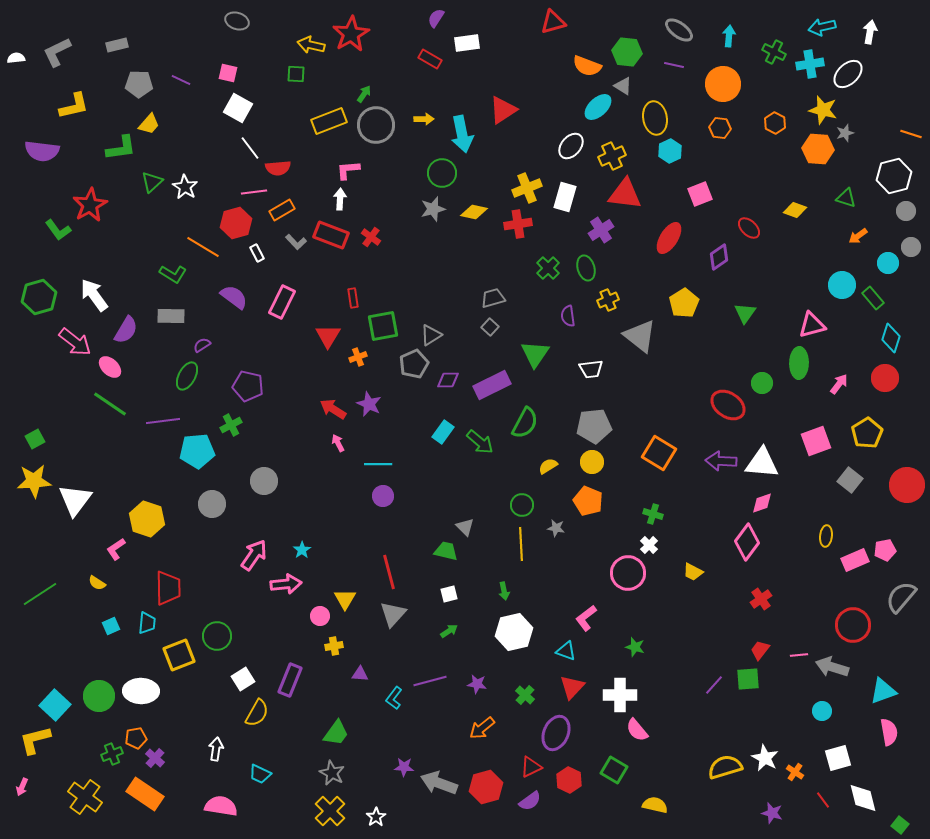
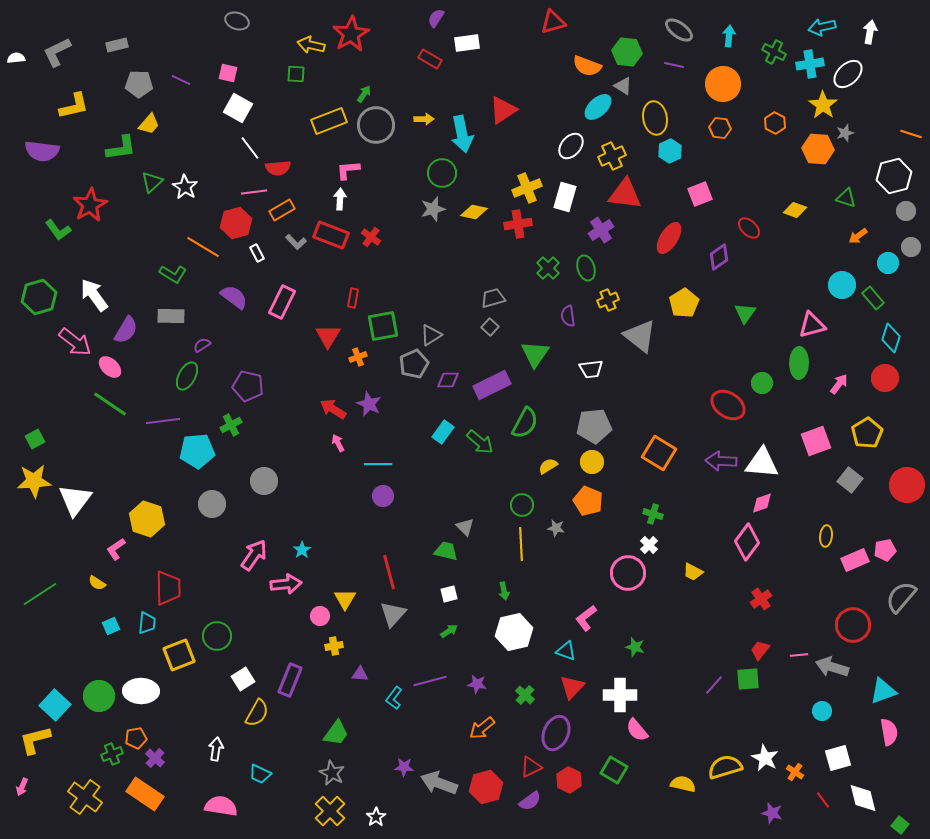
yellow star at (823, 110): moved 5 px up; rotated 20 degrees clockwise
red rectangle at (353, 298): rotated 18 degrees clockwise
yellow semicircle at (655, 805): moved 28 px right, 21 px up
